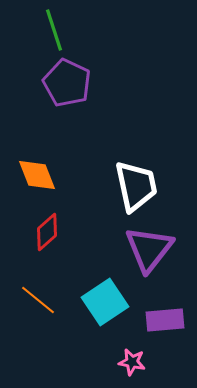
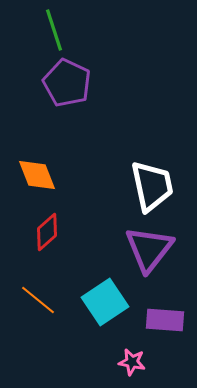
white trapezoid: moved 16 px right
purple rectangle: rotated 9 degrees clockwise
